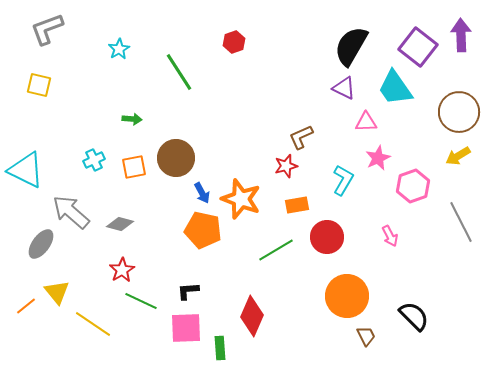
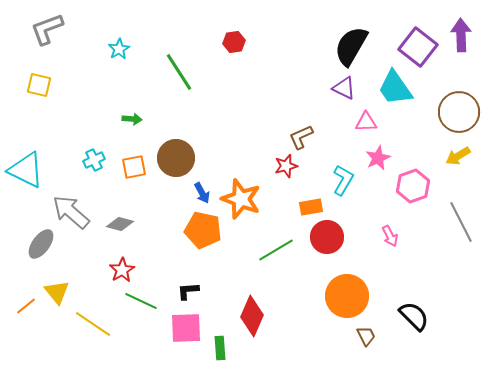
red hexagon at (234, 42): rotated 10 degrees clockwise
orange rectangle at (297, 205): moved 14 px right, 2 px down
